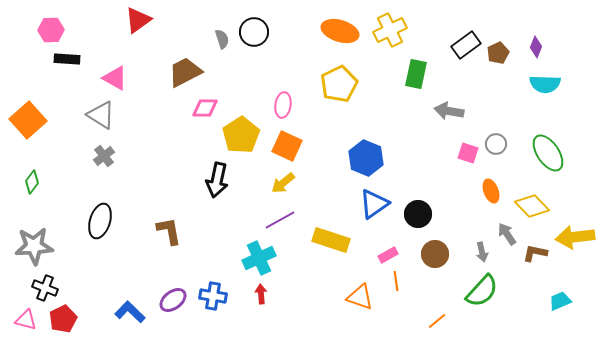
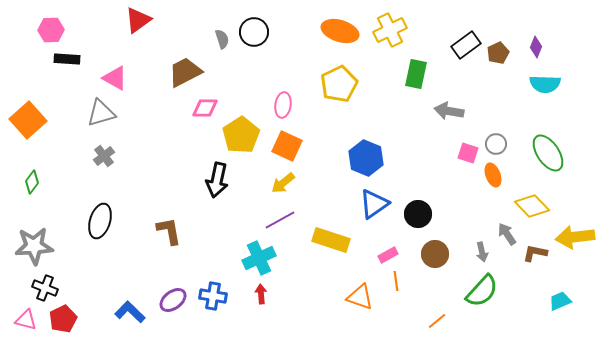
gray triangle at (101, 115): moved 2 px up; rotated 48 degrees counterclockwise
orange ellipse at (491, 191): moved 2 px right, 16 px up
